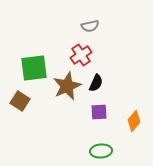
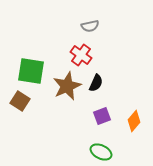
red cross: rotated 20 degrees counterclockwise
green square: moved 3 px left, 3 px down; rotated 16 degrees clockwise
purple square: moved 3 px right, 4 px down; rotated 18 degrees counterclockwise
green ellipse: moved 1 px down; rotated 30 degrees clockwise
